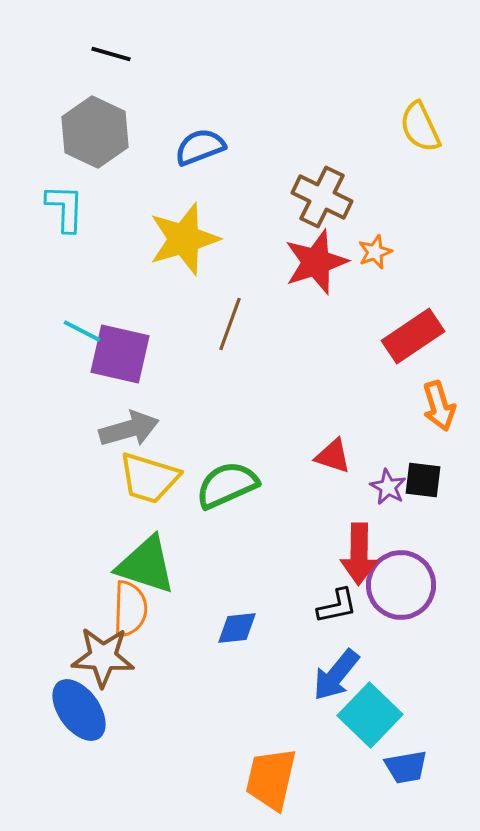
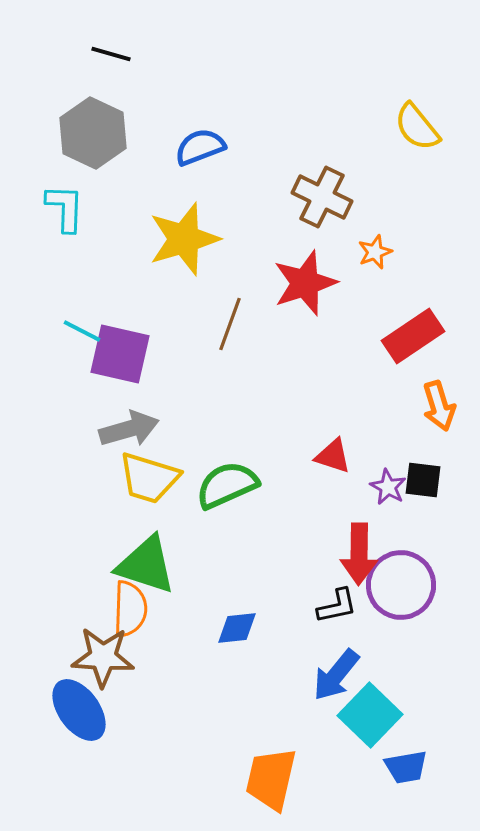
yellow semicircle: moved 3 px left; rotated 14 degrees counterclockwise
gray hexagon: moved 2 px left, 1 px down
red star: moved 11 px left, 21 px down
